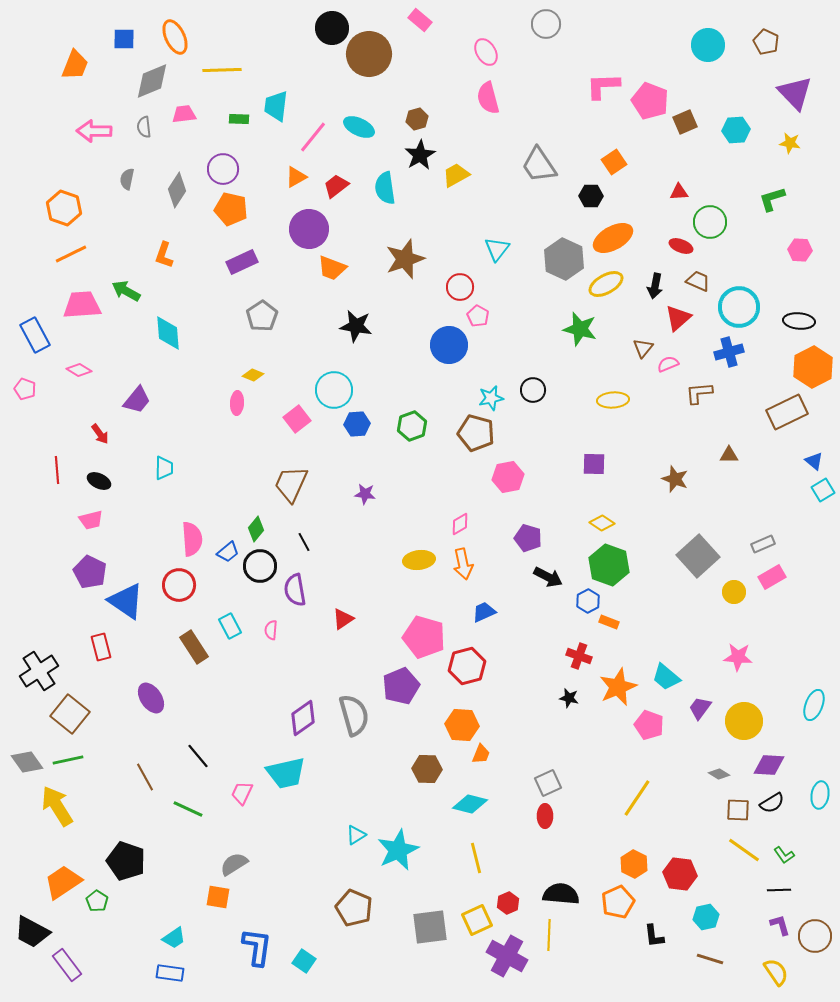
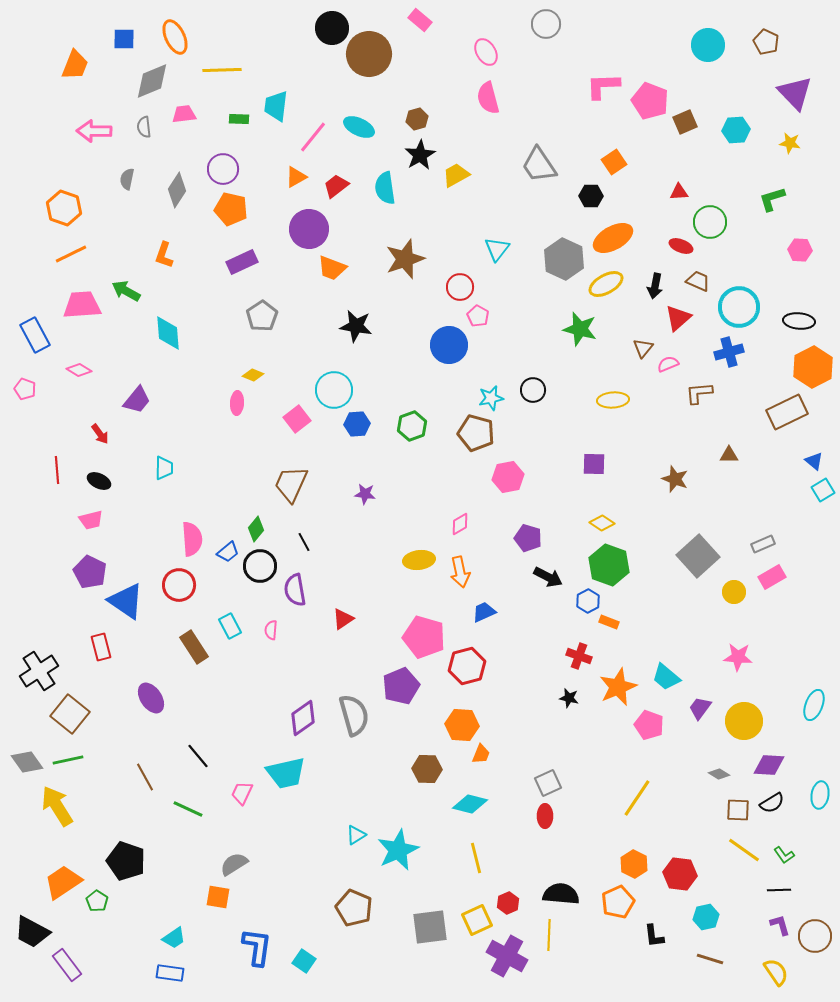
orange arrow at (463, 564): moved 3 px left, 8 px down
